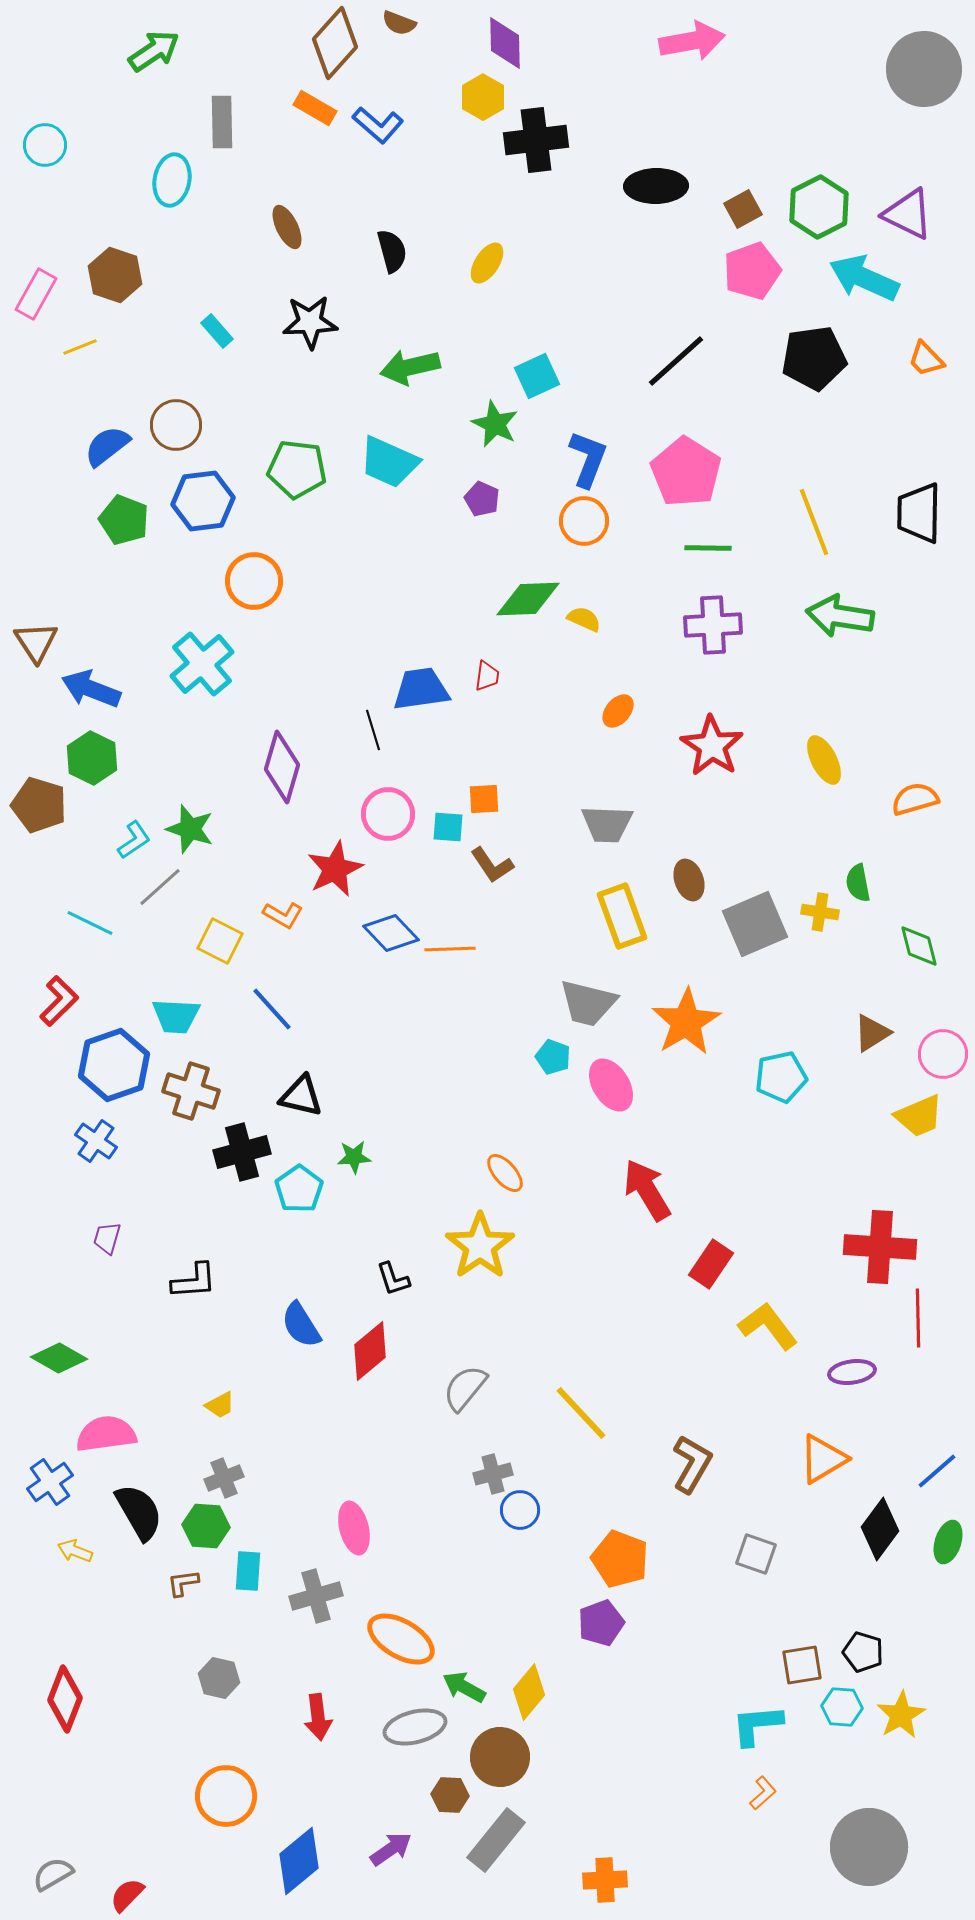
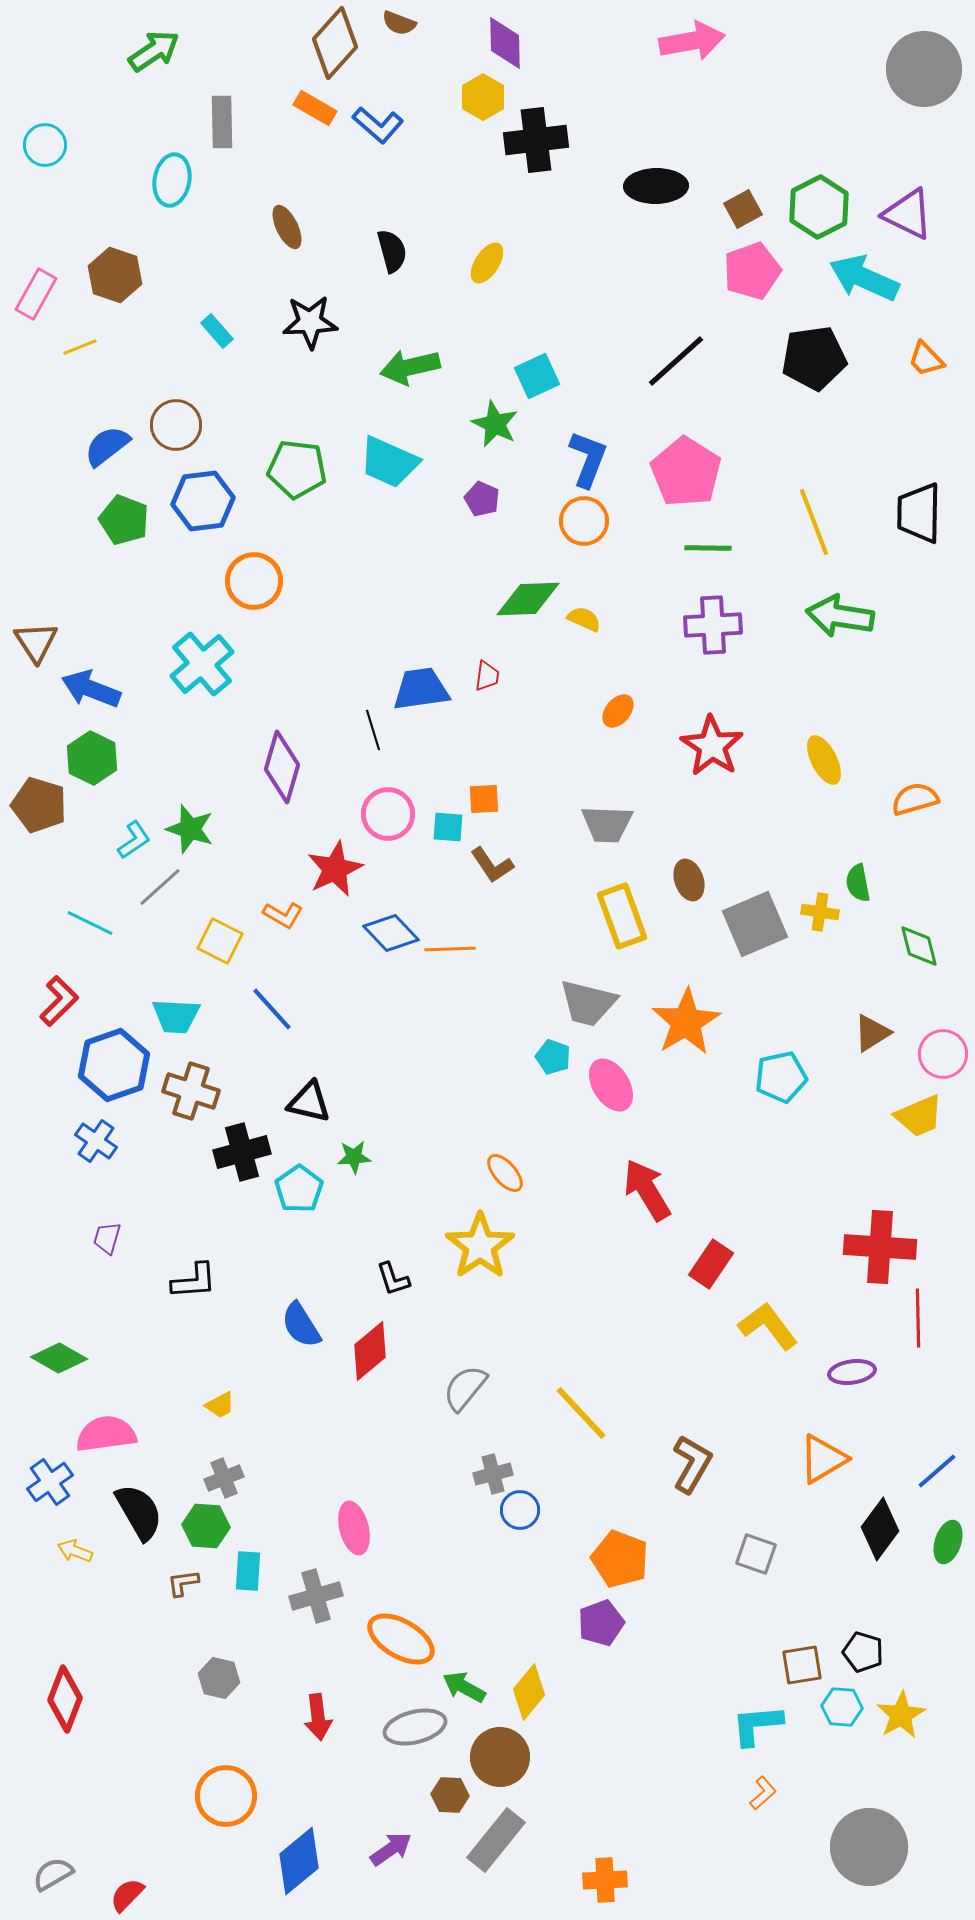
black triangle at (301, 1096): moved 8 px right, 6 px down
